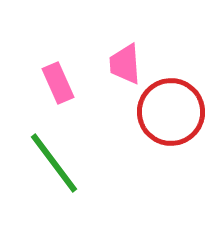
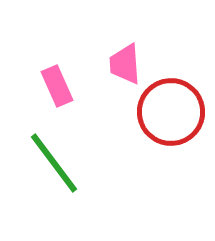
pink rectangle: moved 1 px left, 3 px down
